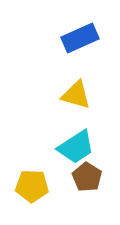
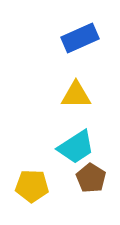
yellow triangle: rotated 16 degrees counterclockwise
brown pentagon: moved 4 px right, 1 px down
